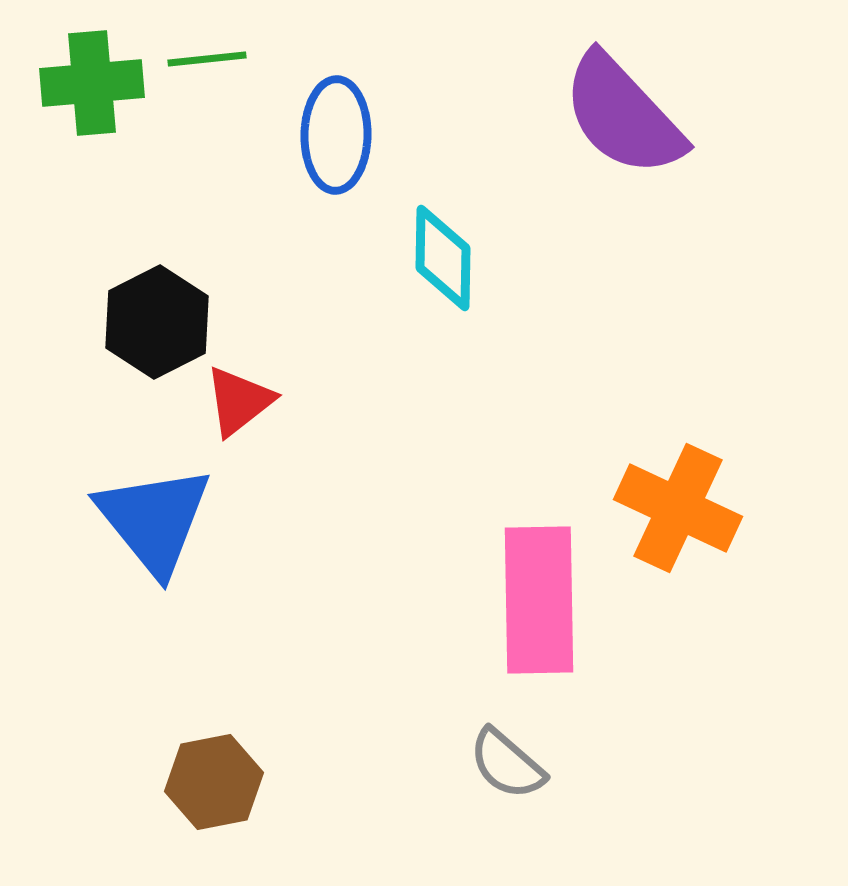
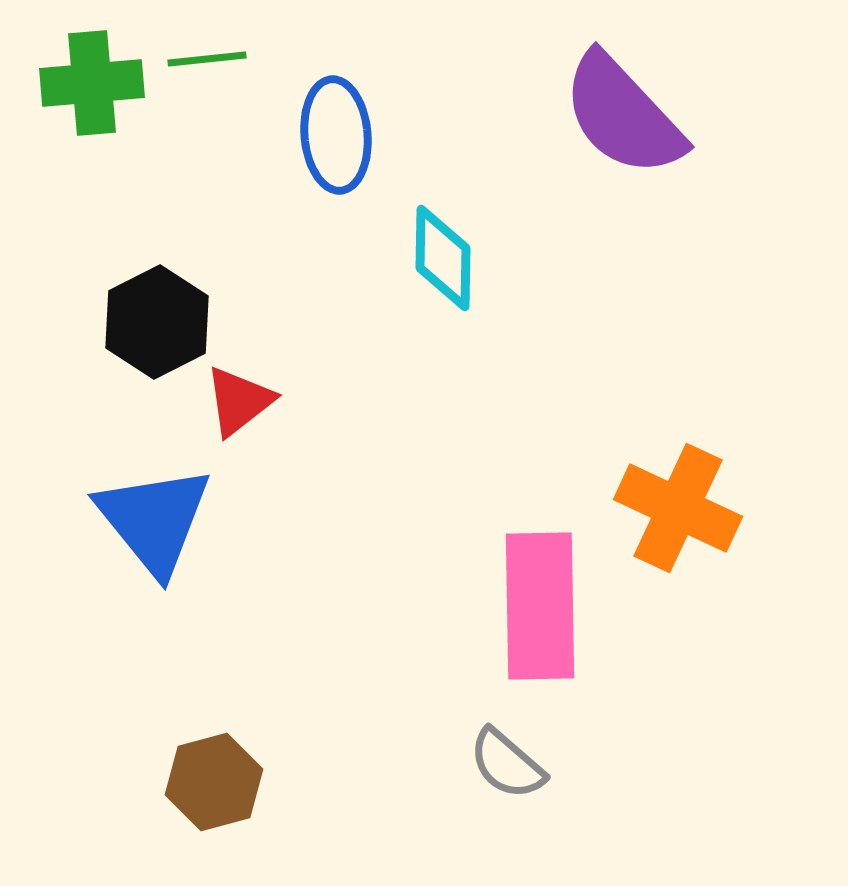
blue ellipse: rotated 6 degrees counterclockwise
pink rectangle: moved 1 px right, 6 px down
brown hexagon: rotated 4 degrees counterclockwise
